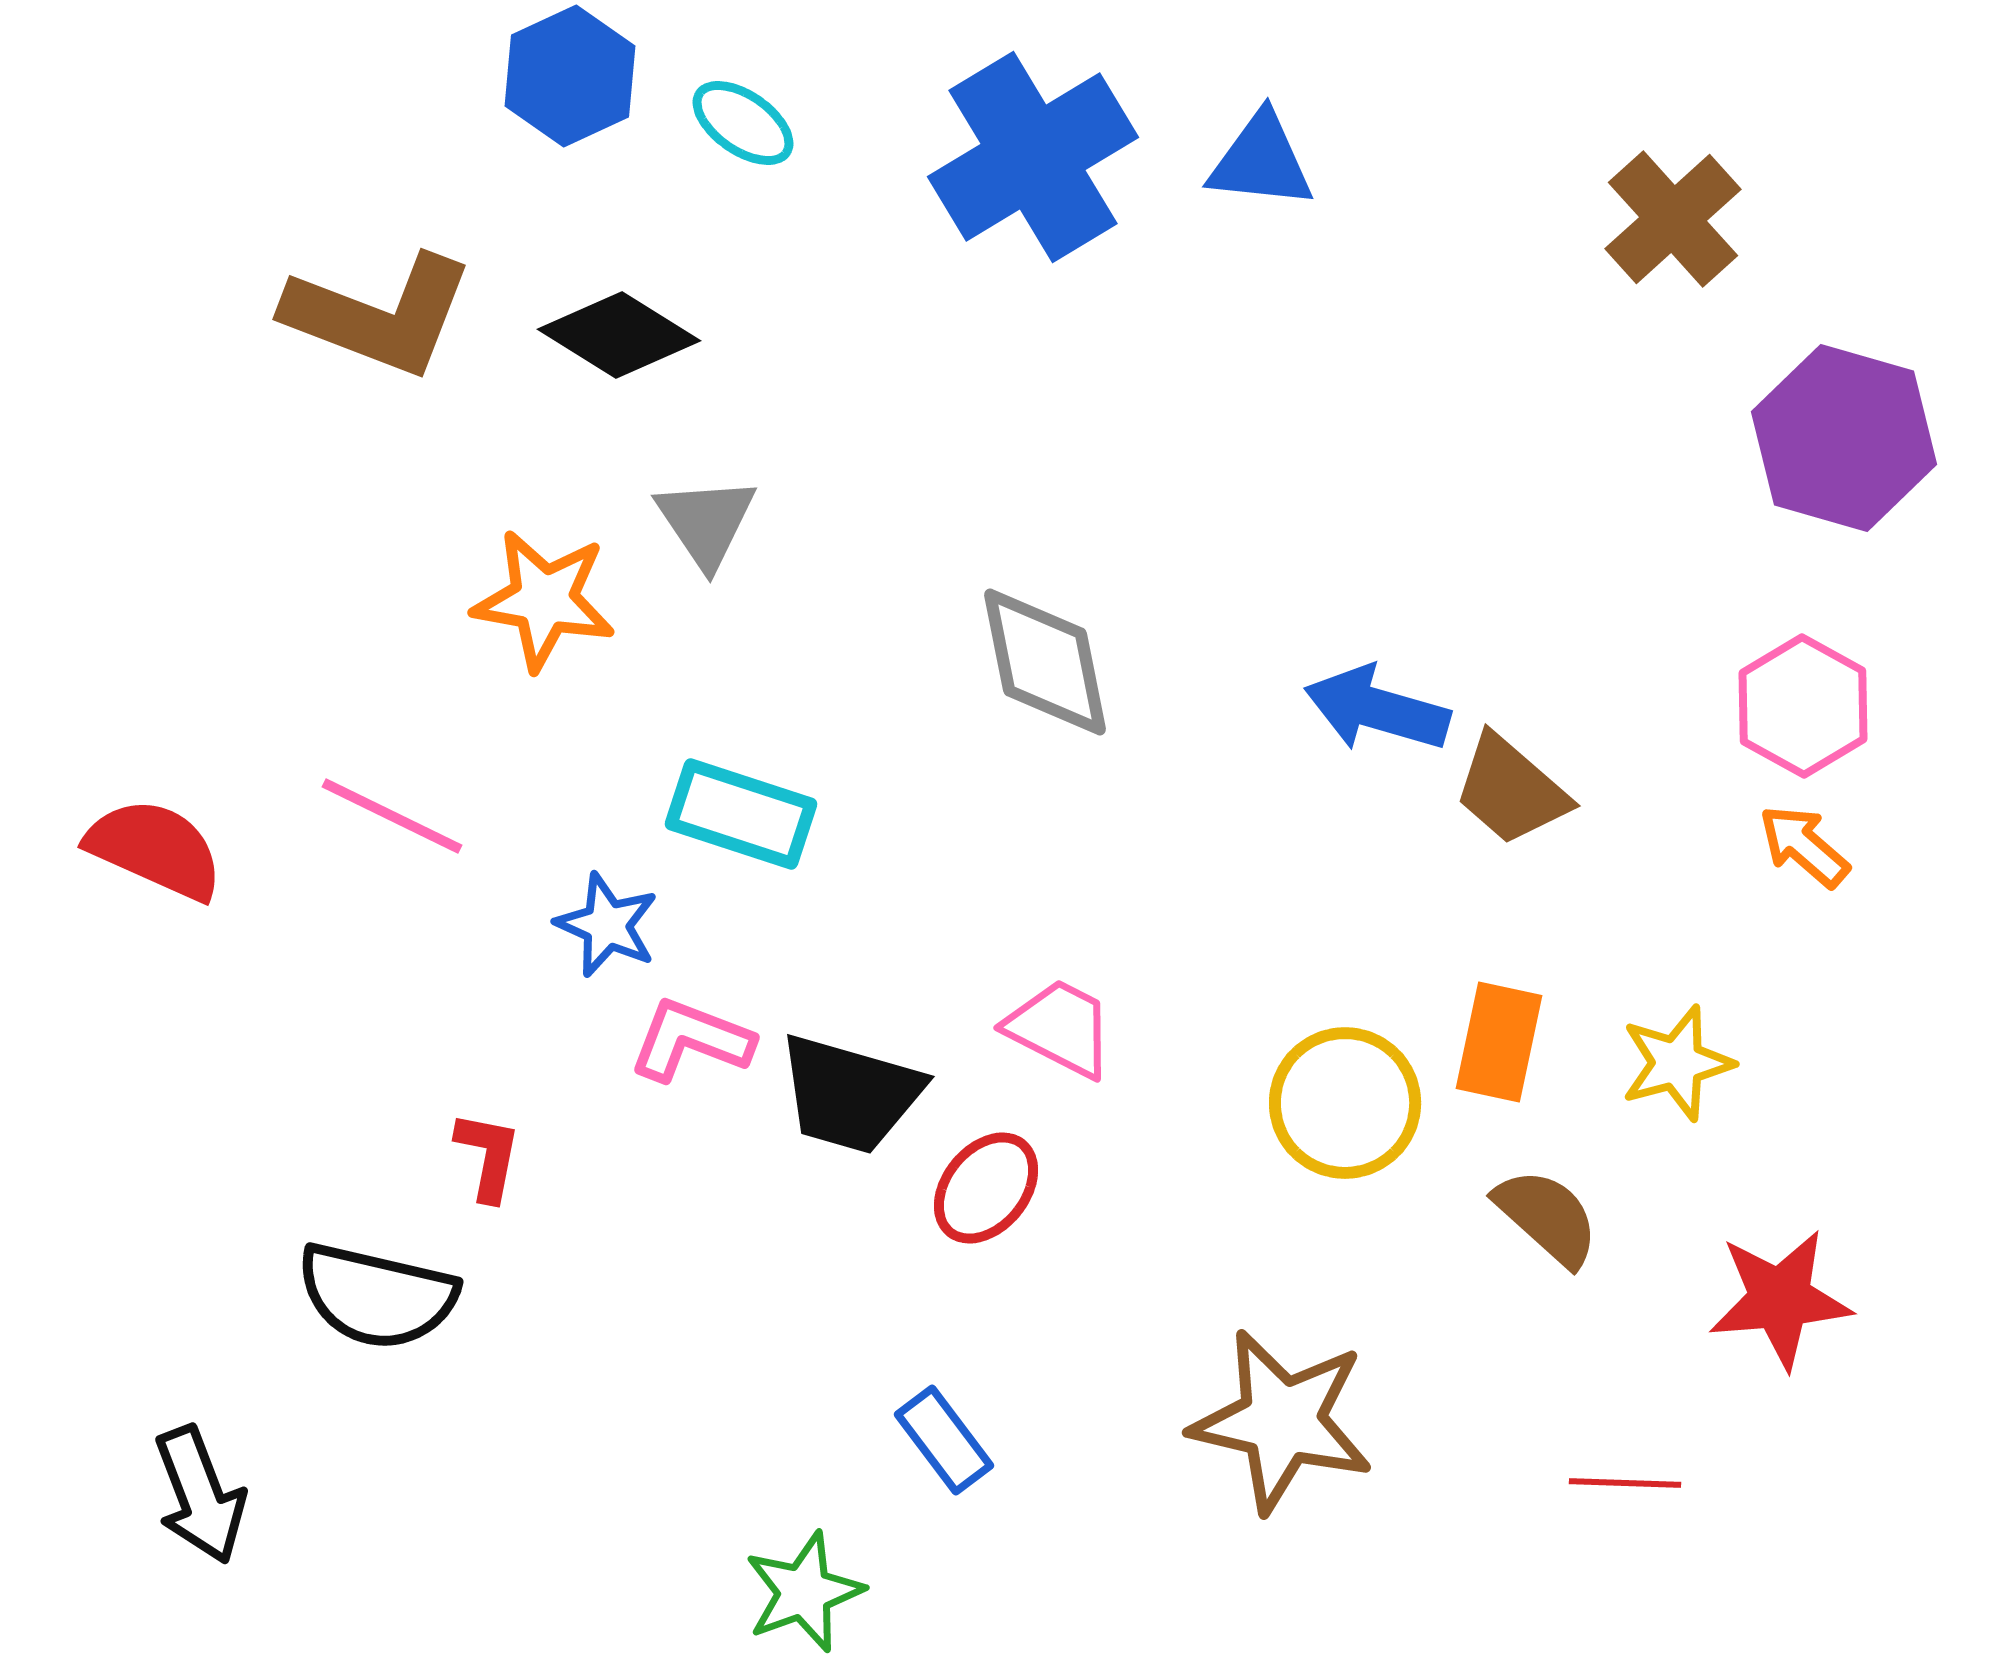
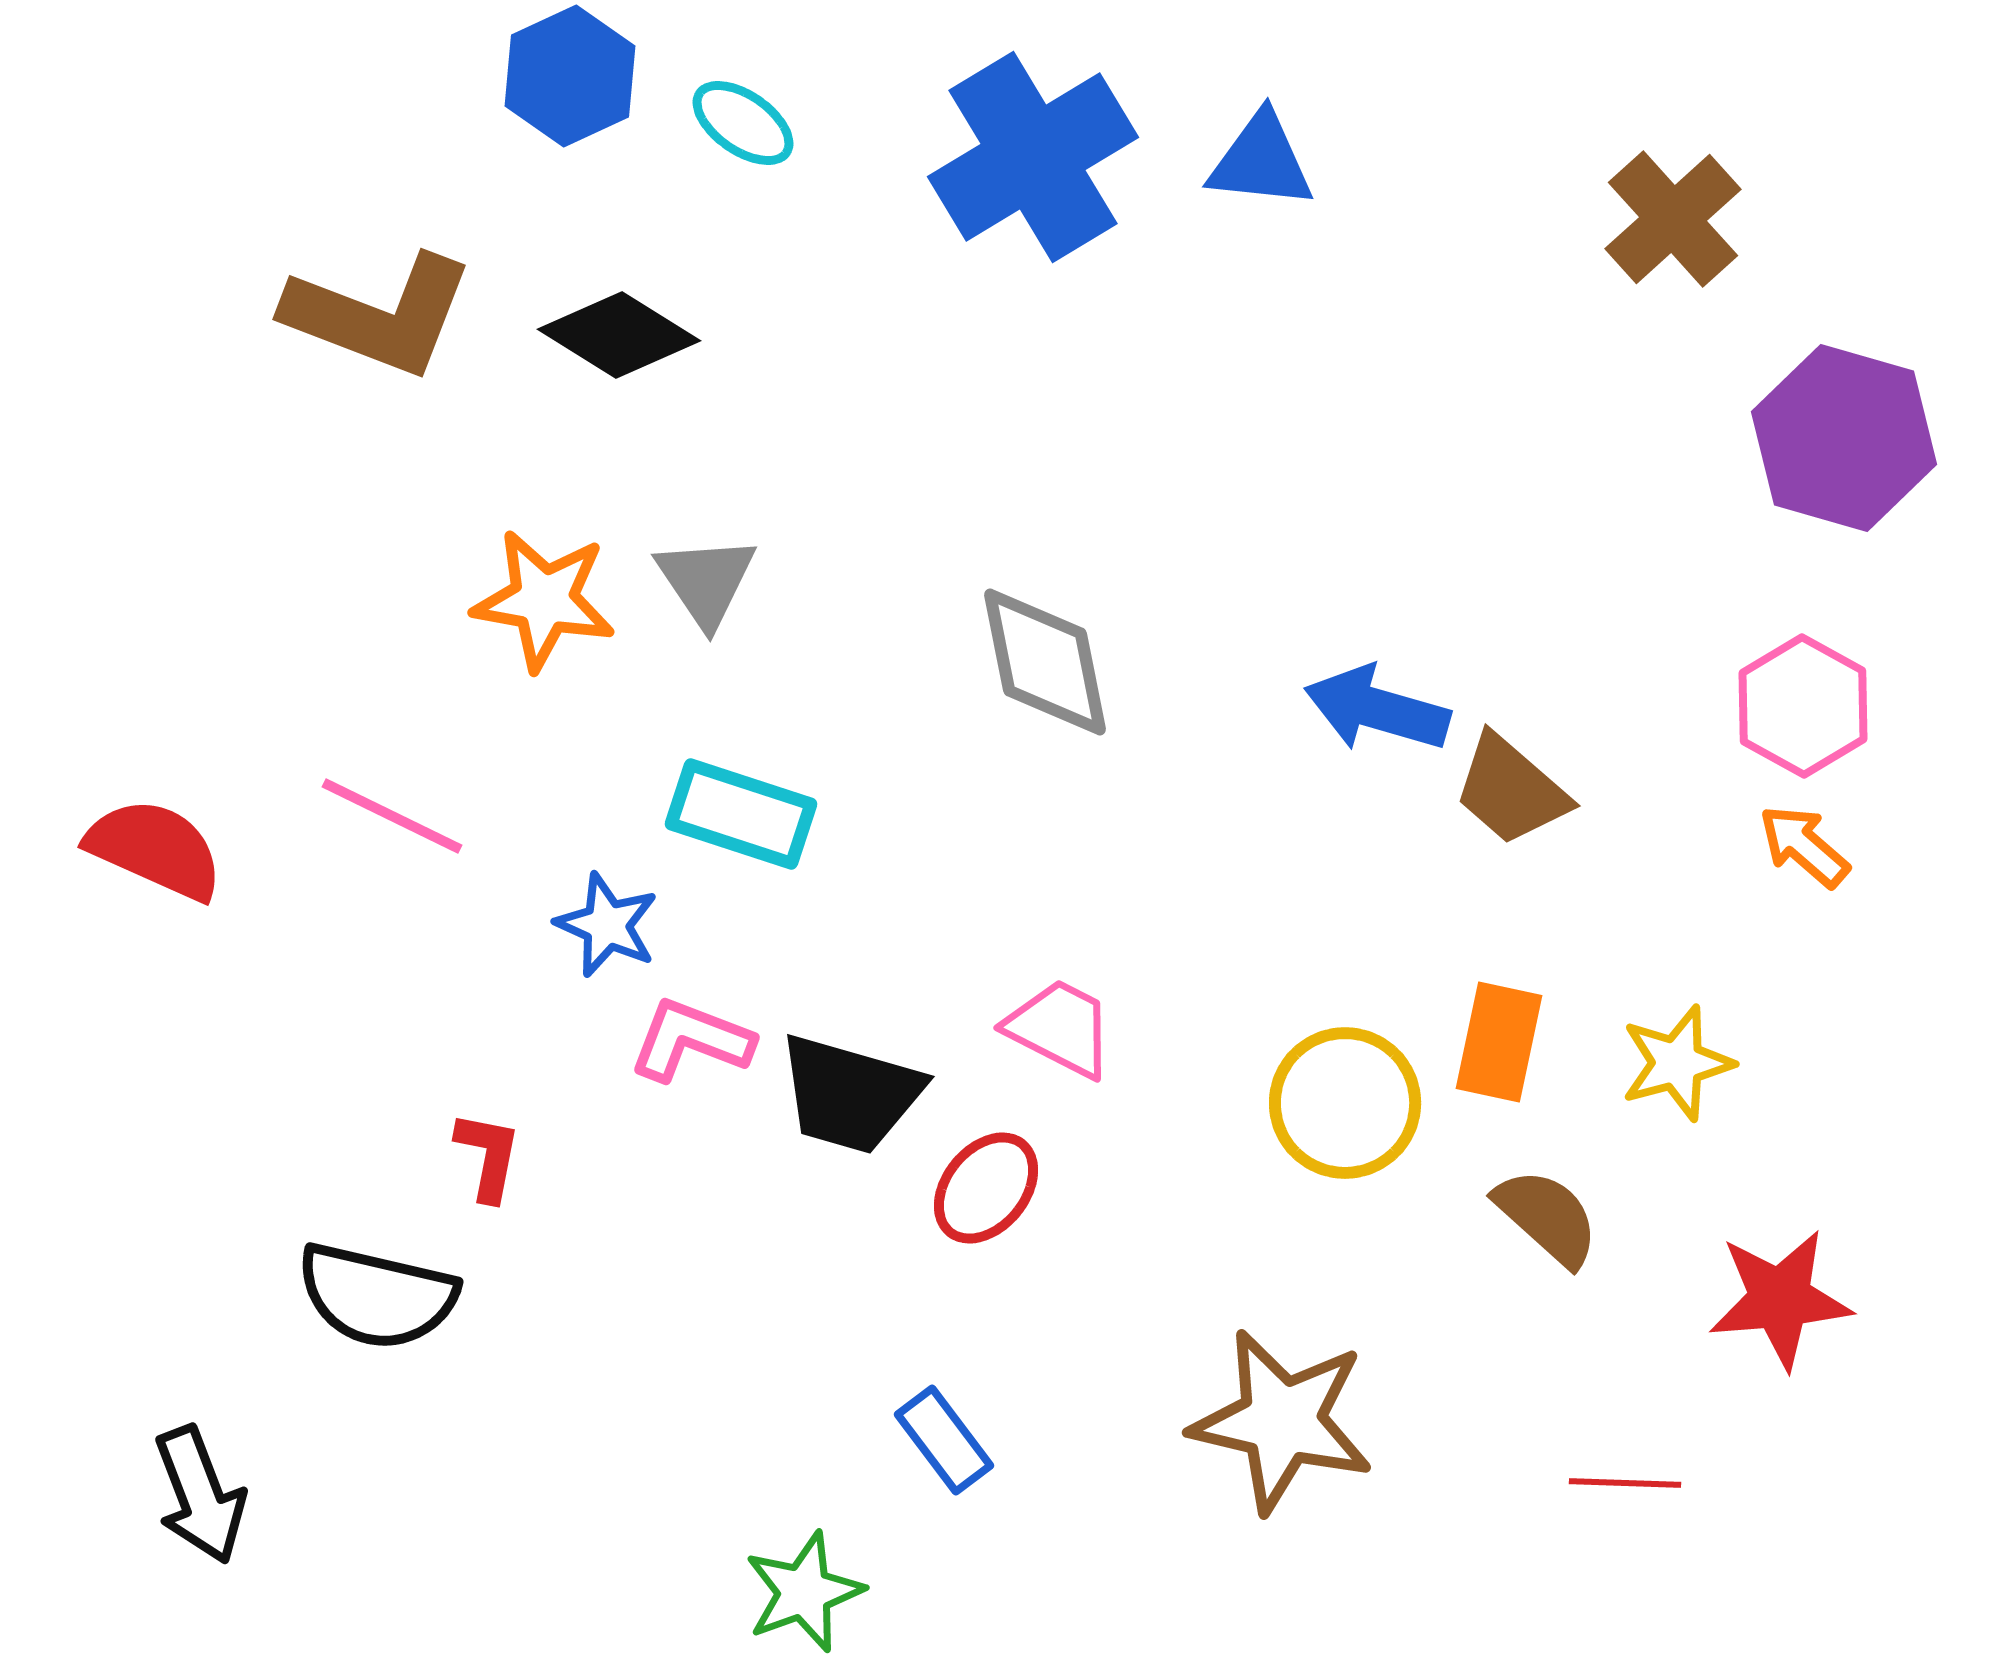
gray triangle: moved 59 px down
